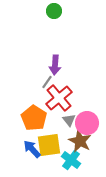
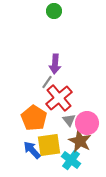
purple arrow: moved 1 px up
blue arrow: moved 1 px down
